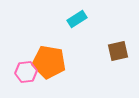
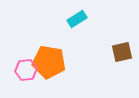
brown square: moved 4 px right, 1 px down
pink hexagon: moved 2 px up
